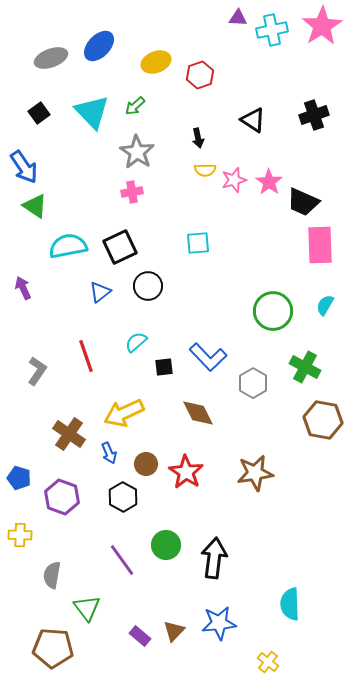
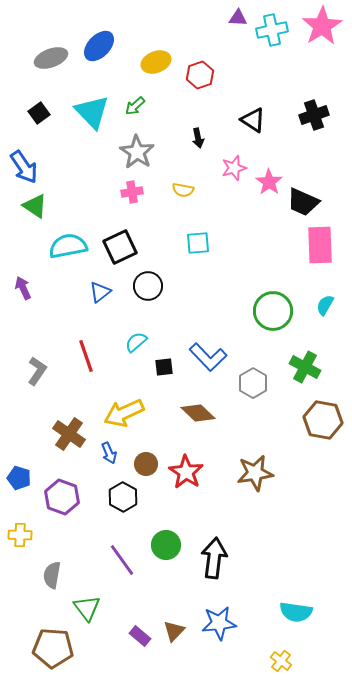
yellow semicircle at (205, 170): moved 22 px left, 20 px down; rotated 10 degrees clockwise
pink star at (234, 180): moved 12 px up
brown diamond at (198, 413): rotated 20 degrees counterclockwise
cyan semicircle at (290, 604): moved 6 px right, 8 px down; rotated 80 degrees counterclockwise
yellow cross at (268, 662): moved 13 px right, 1 px up
